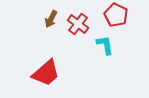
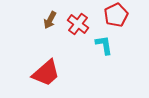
red pentagon: rotated 20 degrees clockwise
brown arrow: moved 1 px left, 1 px down
cyan L-shape: moved 1 px left
